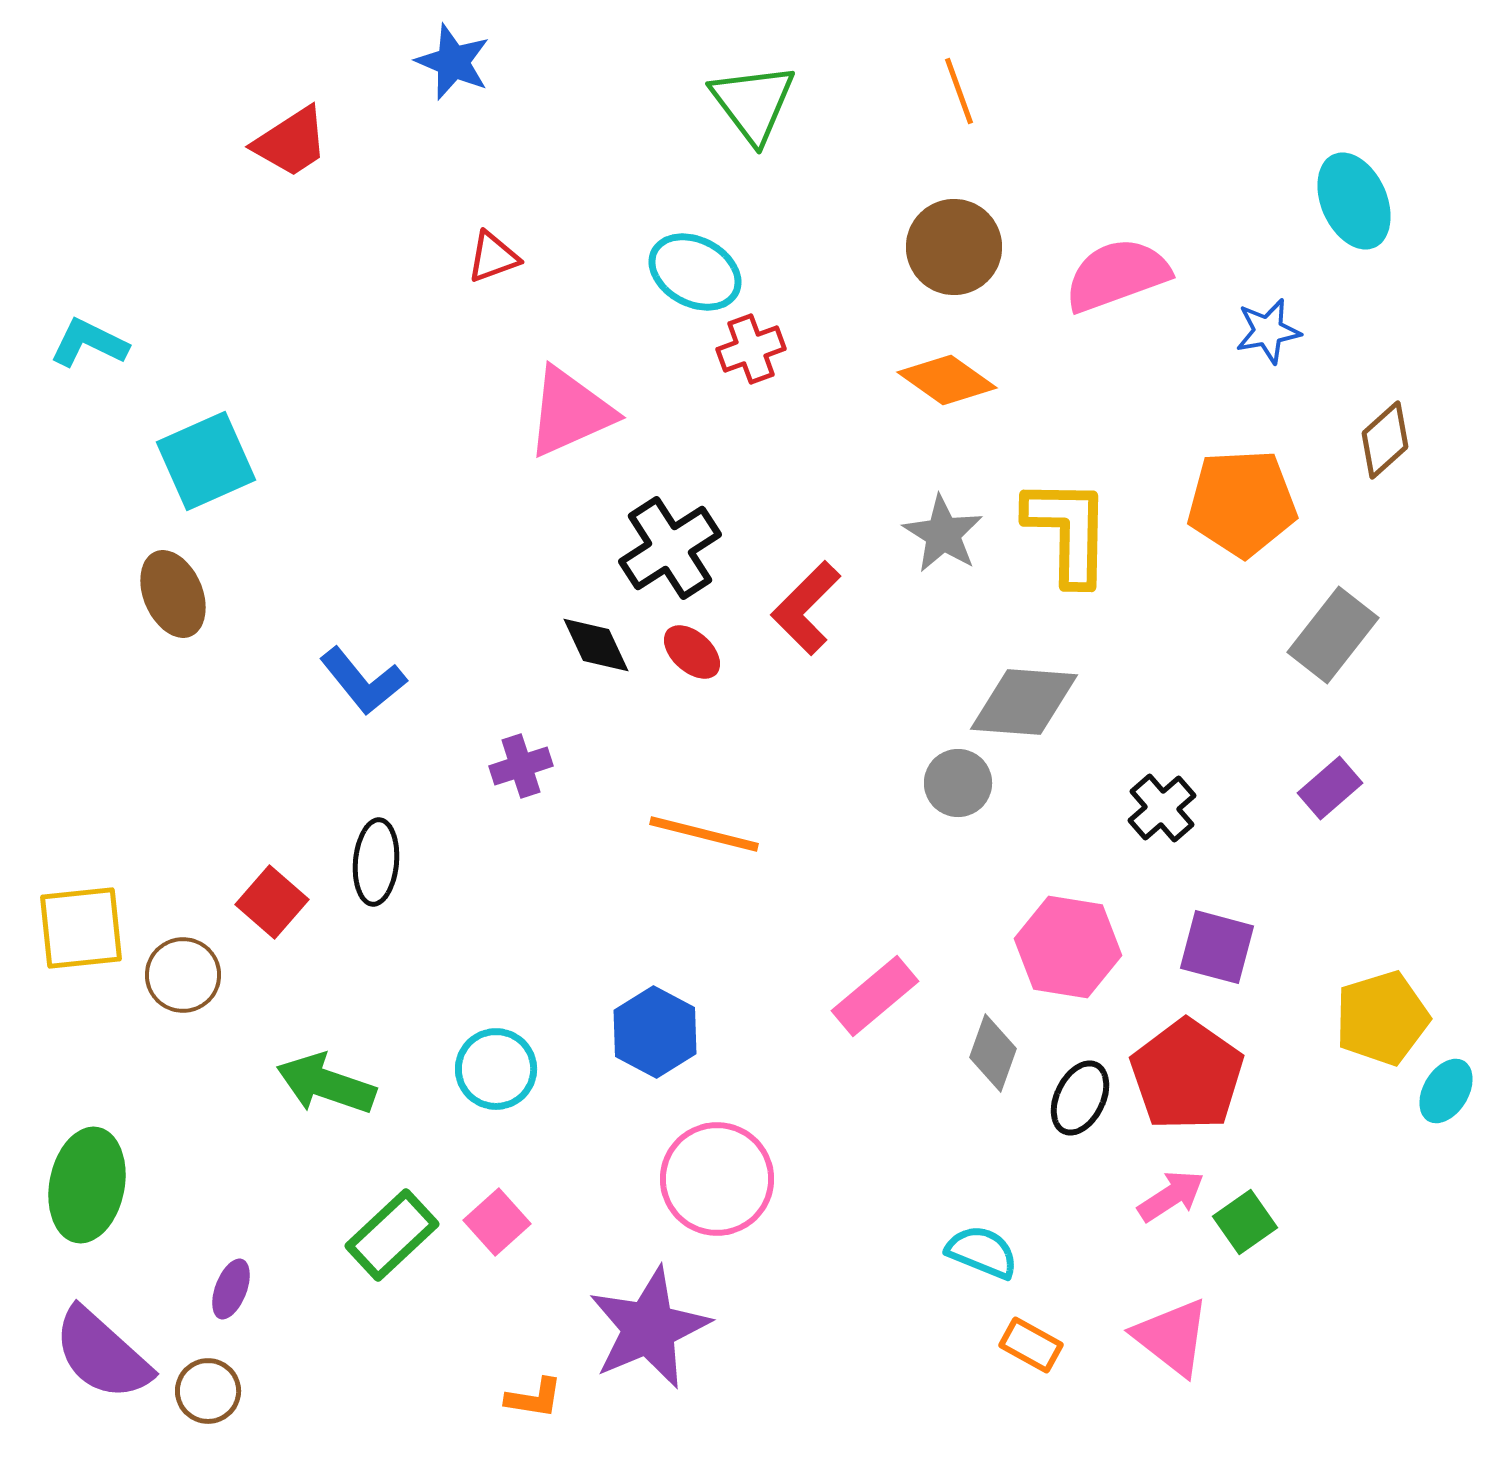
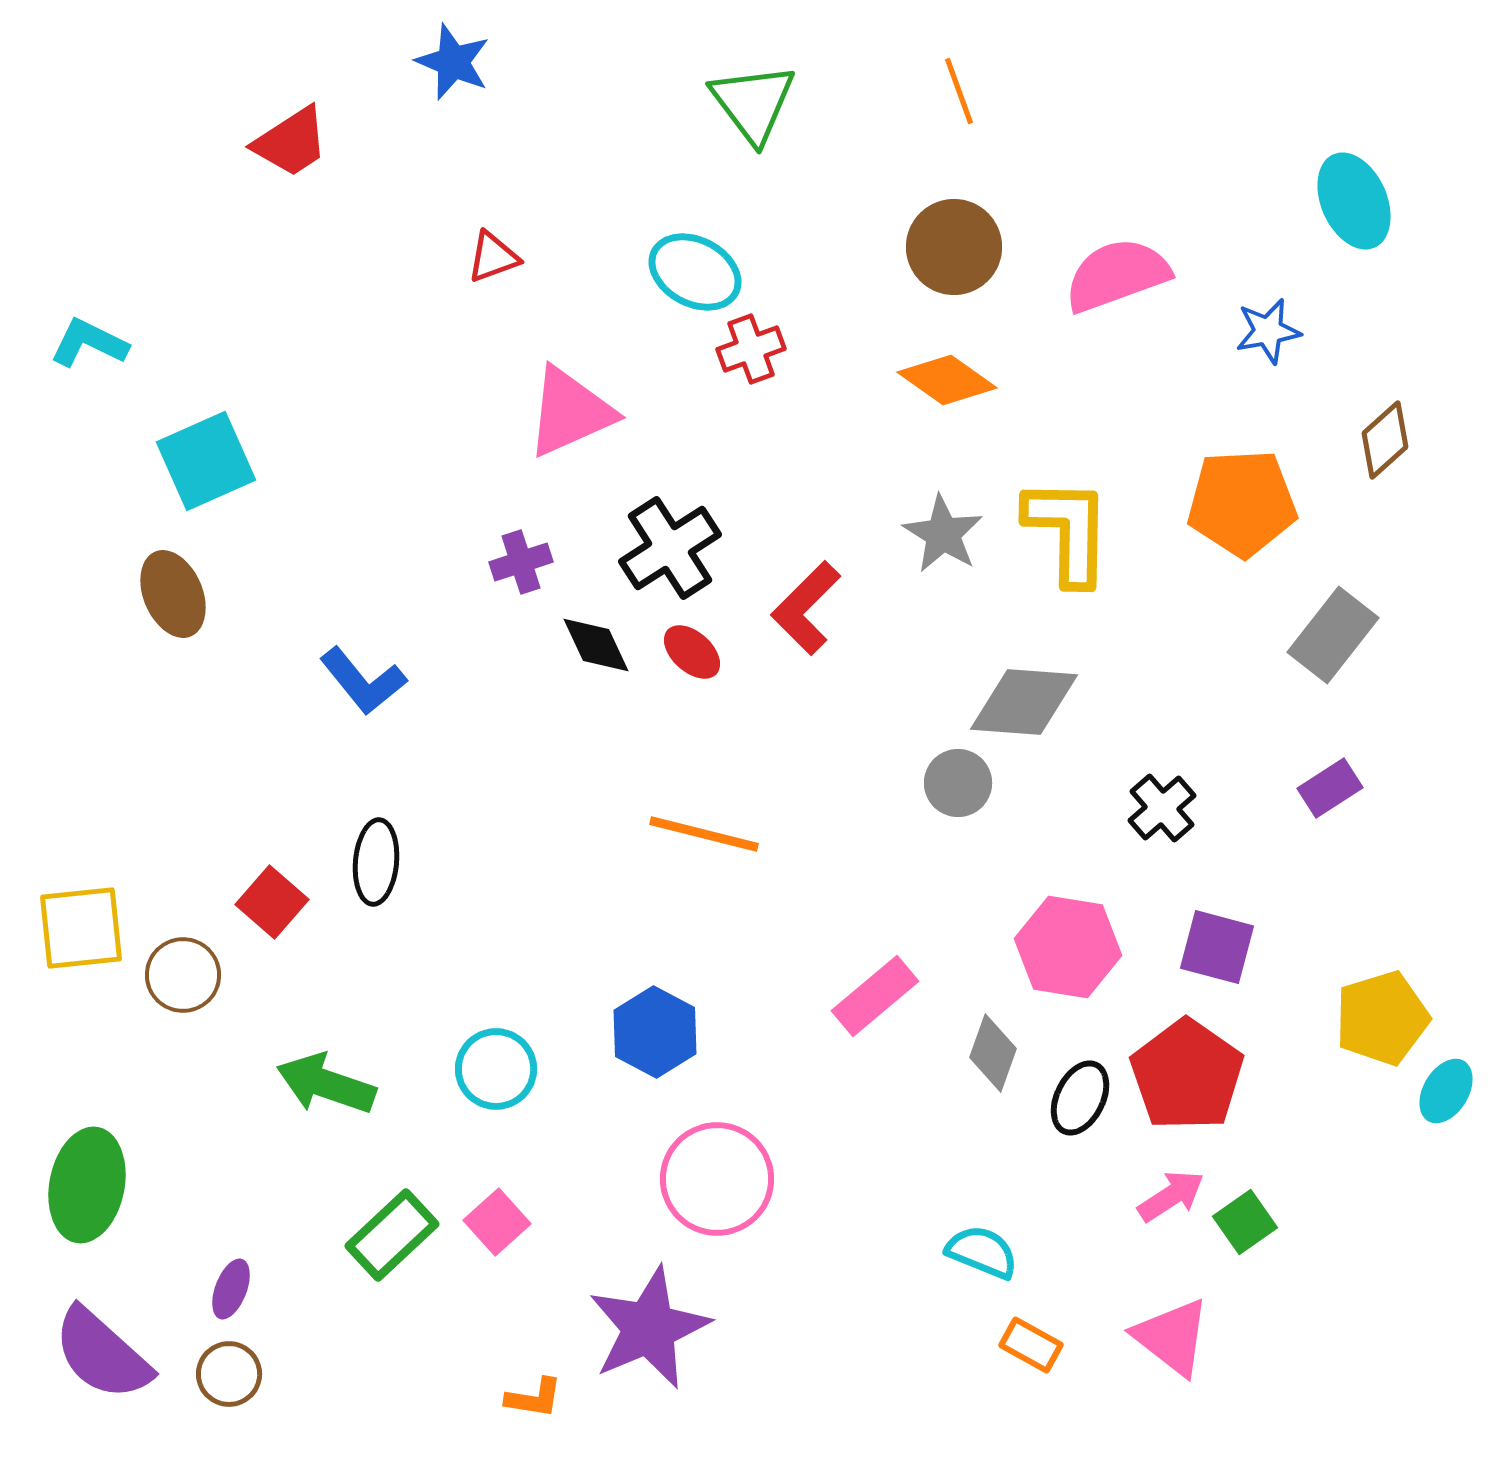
purple cross at (521, 766): moved 204 px up
purple rectangle at (1330, 788): rotated 8 degrees clockwise
brown circle at (208, 1391): moved 21 px right, 17 px up
